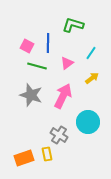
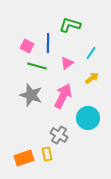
green L-shape: moved 3 px left
cyan circle: moved 4 px up
